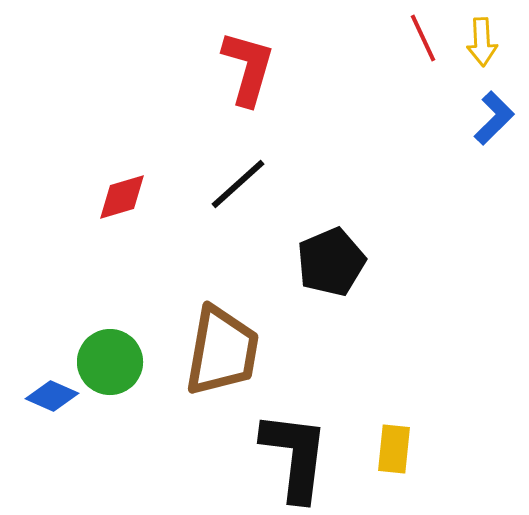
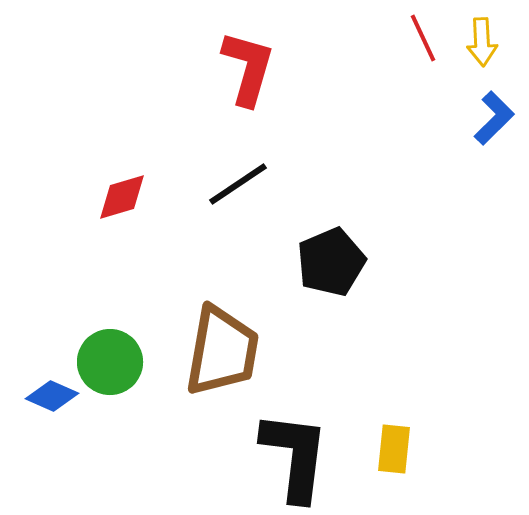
black line: rotated 8 degrees clockwise
